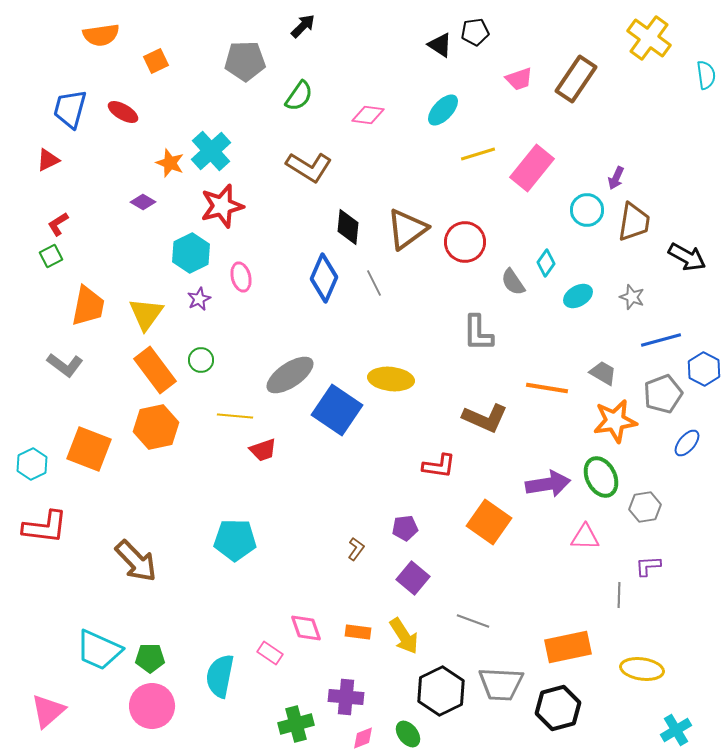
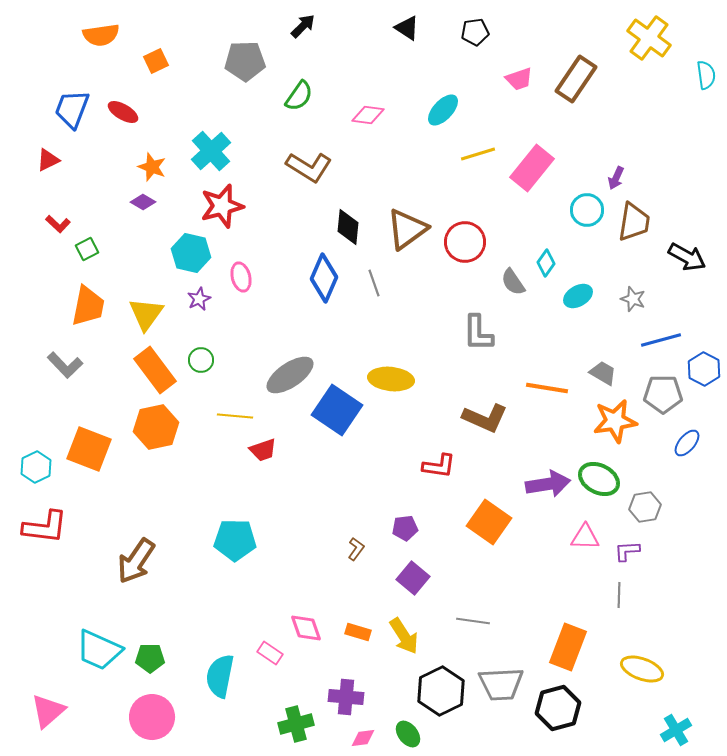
black triangle at (440, 45): moved 33 px left, 17 px up
blue trapezoid at (70, 109): moved 2 px right; rotated 6 degrees clockwise
orange star at (170, 163): moved 18 px left, 4 px down
red L-shape at (58, 224): rotated 105 degrees counterclockwise
cyan hexagon at (191, 253): rotated 21 degrees counterclockwise
green square at (51, 256): moved 36 px right, 7 px up
gray line at (374, 283): rotated 8 degrees clockwise
gray star at (632, 297): moved 1 px right, 2 px down
gray L-shape at (65, 365): rotated 9 degrees clockwise
gray pentagon at (663, 394): rotated 21 degrees clockwise
cyan hexagon at (32, 464): moved 4 px right, 3 px down
green ellipse at (601, 477): moved 2 px left, 2 px down; rotated 36 degrees counterclockwise
brown arrow at (136, 561): rotated 78 degrees clockwise
purple L-shape at (648, 566): moved 21 px left, 15 px up
gray line at (473, 621): rotated 12 degrees counterclockwise
orange rectangle at (358, 632): rotated 10 degrees clockwise
orange rectangle at (568, 647): rotated 57 degrees counterclockwise
yellow ellipse at (642, 669): rotated 12 degrees clockwise
gray trapezoid at (501, 684): rotated 6 degrees counterclockwise
pink circle at (152, 706): moved 11 px down
pink diamond at (363, 738): rotated 15 degrees clockwise
